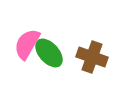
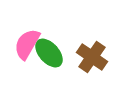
brown cross: rotated 16 degrees clockwise
